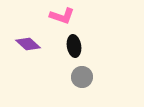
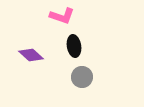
purple diamond: moved 3 px right, 11 px down
